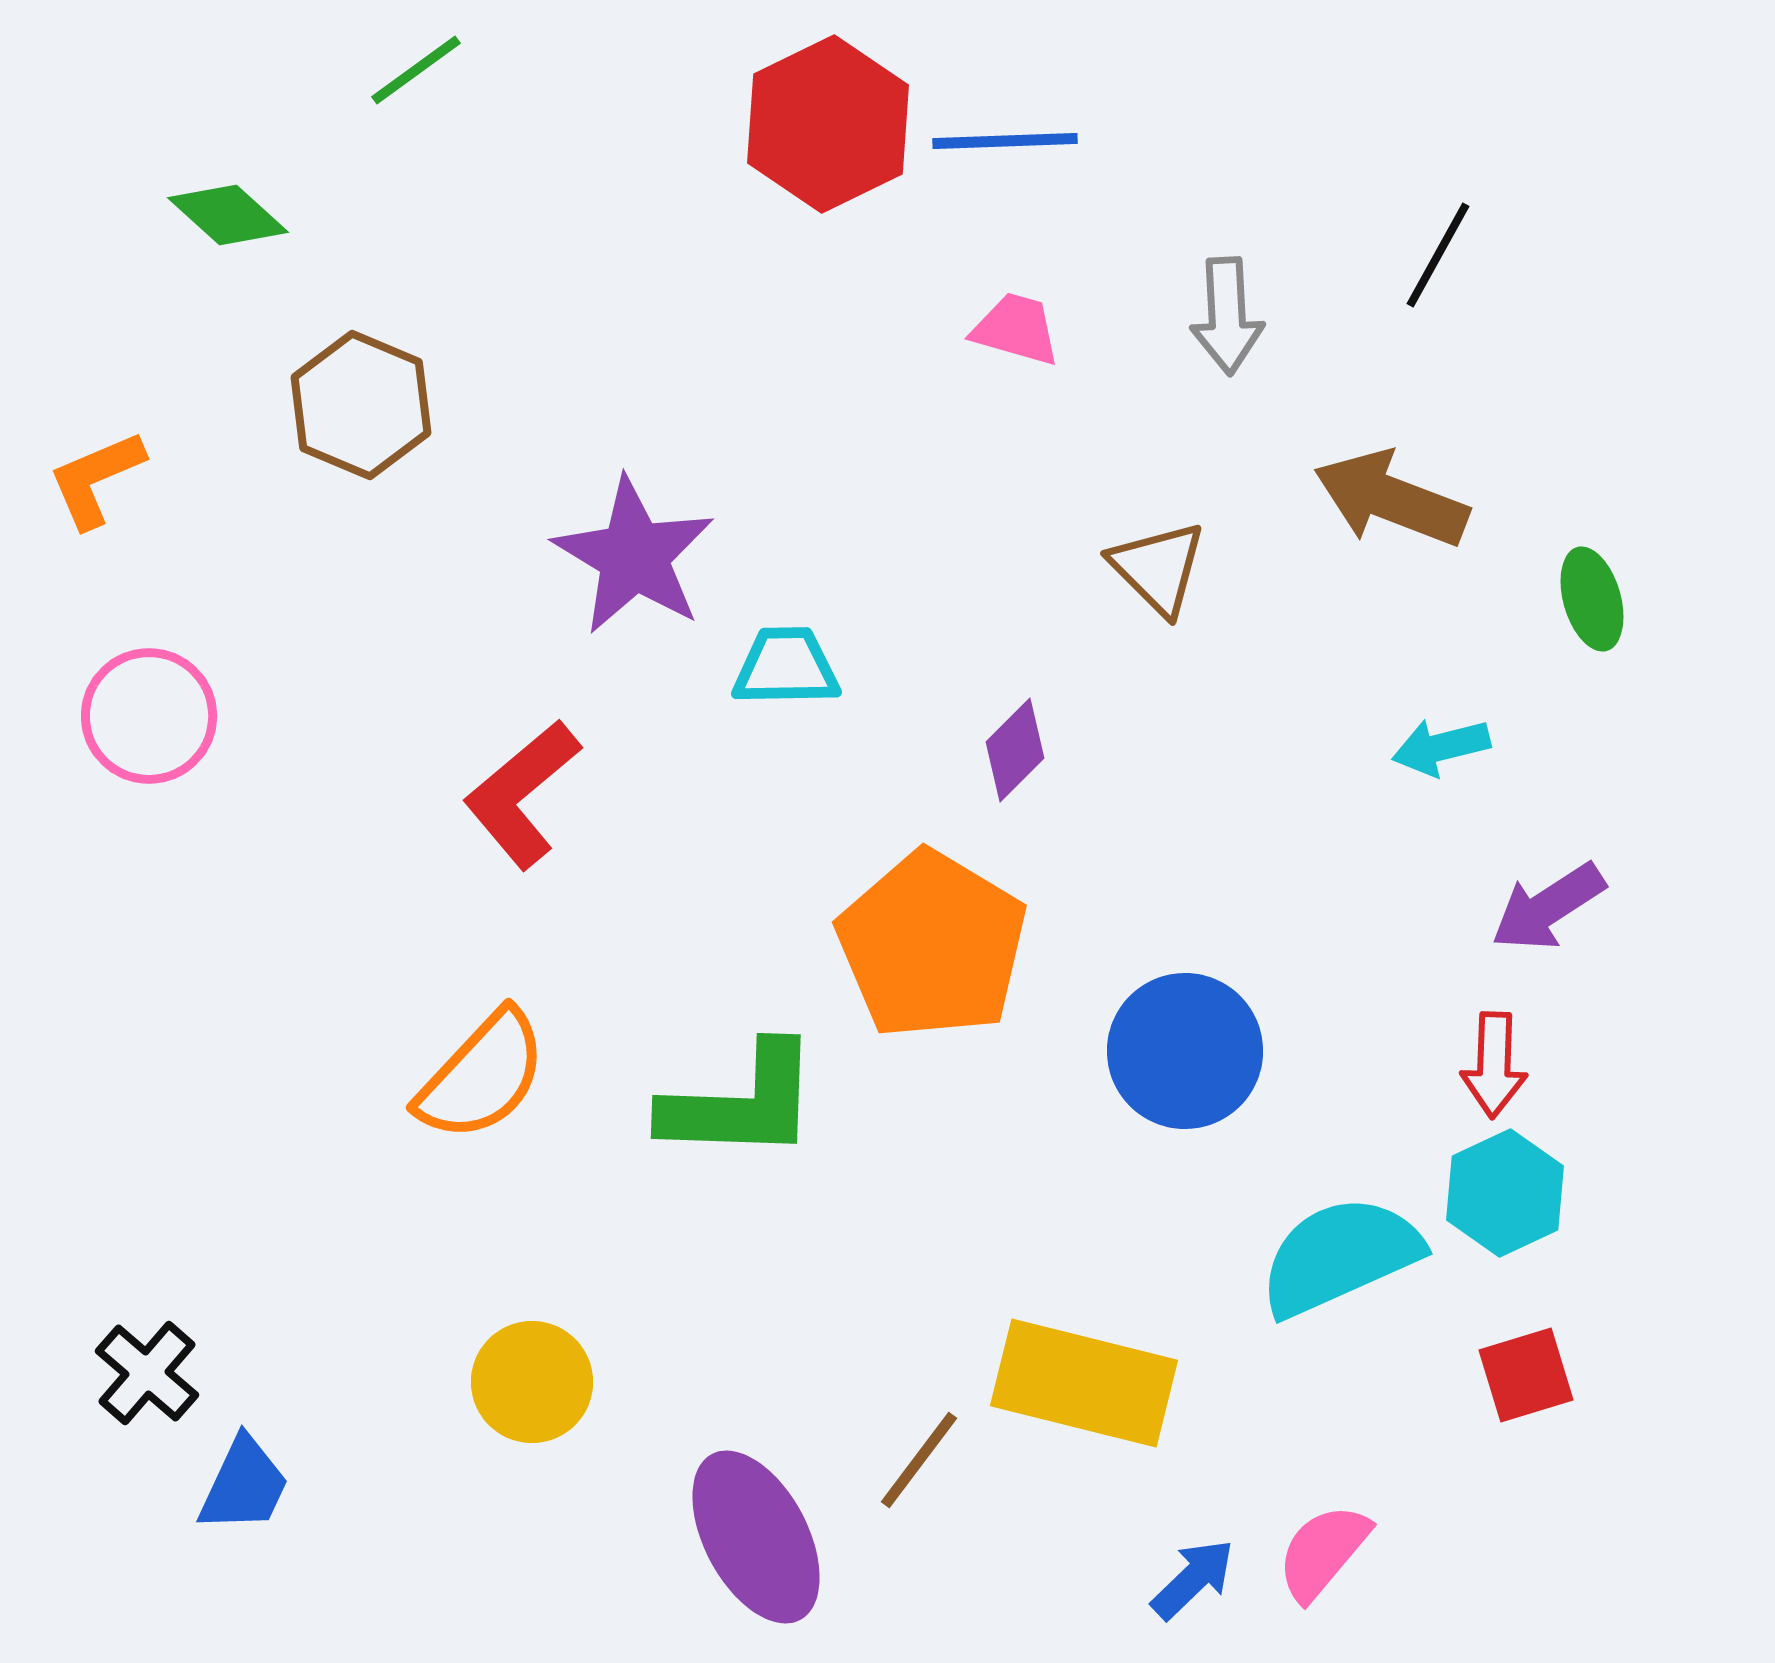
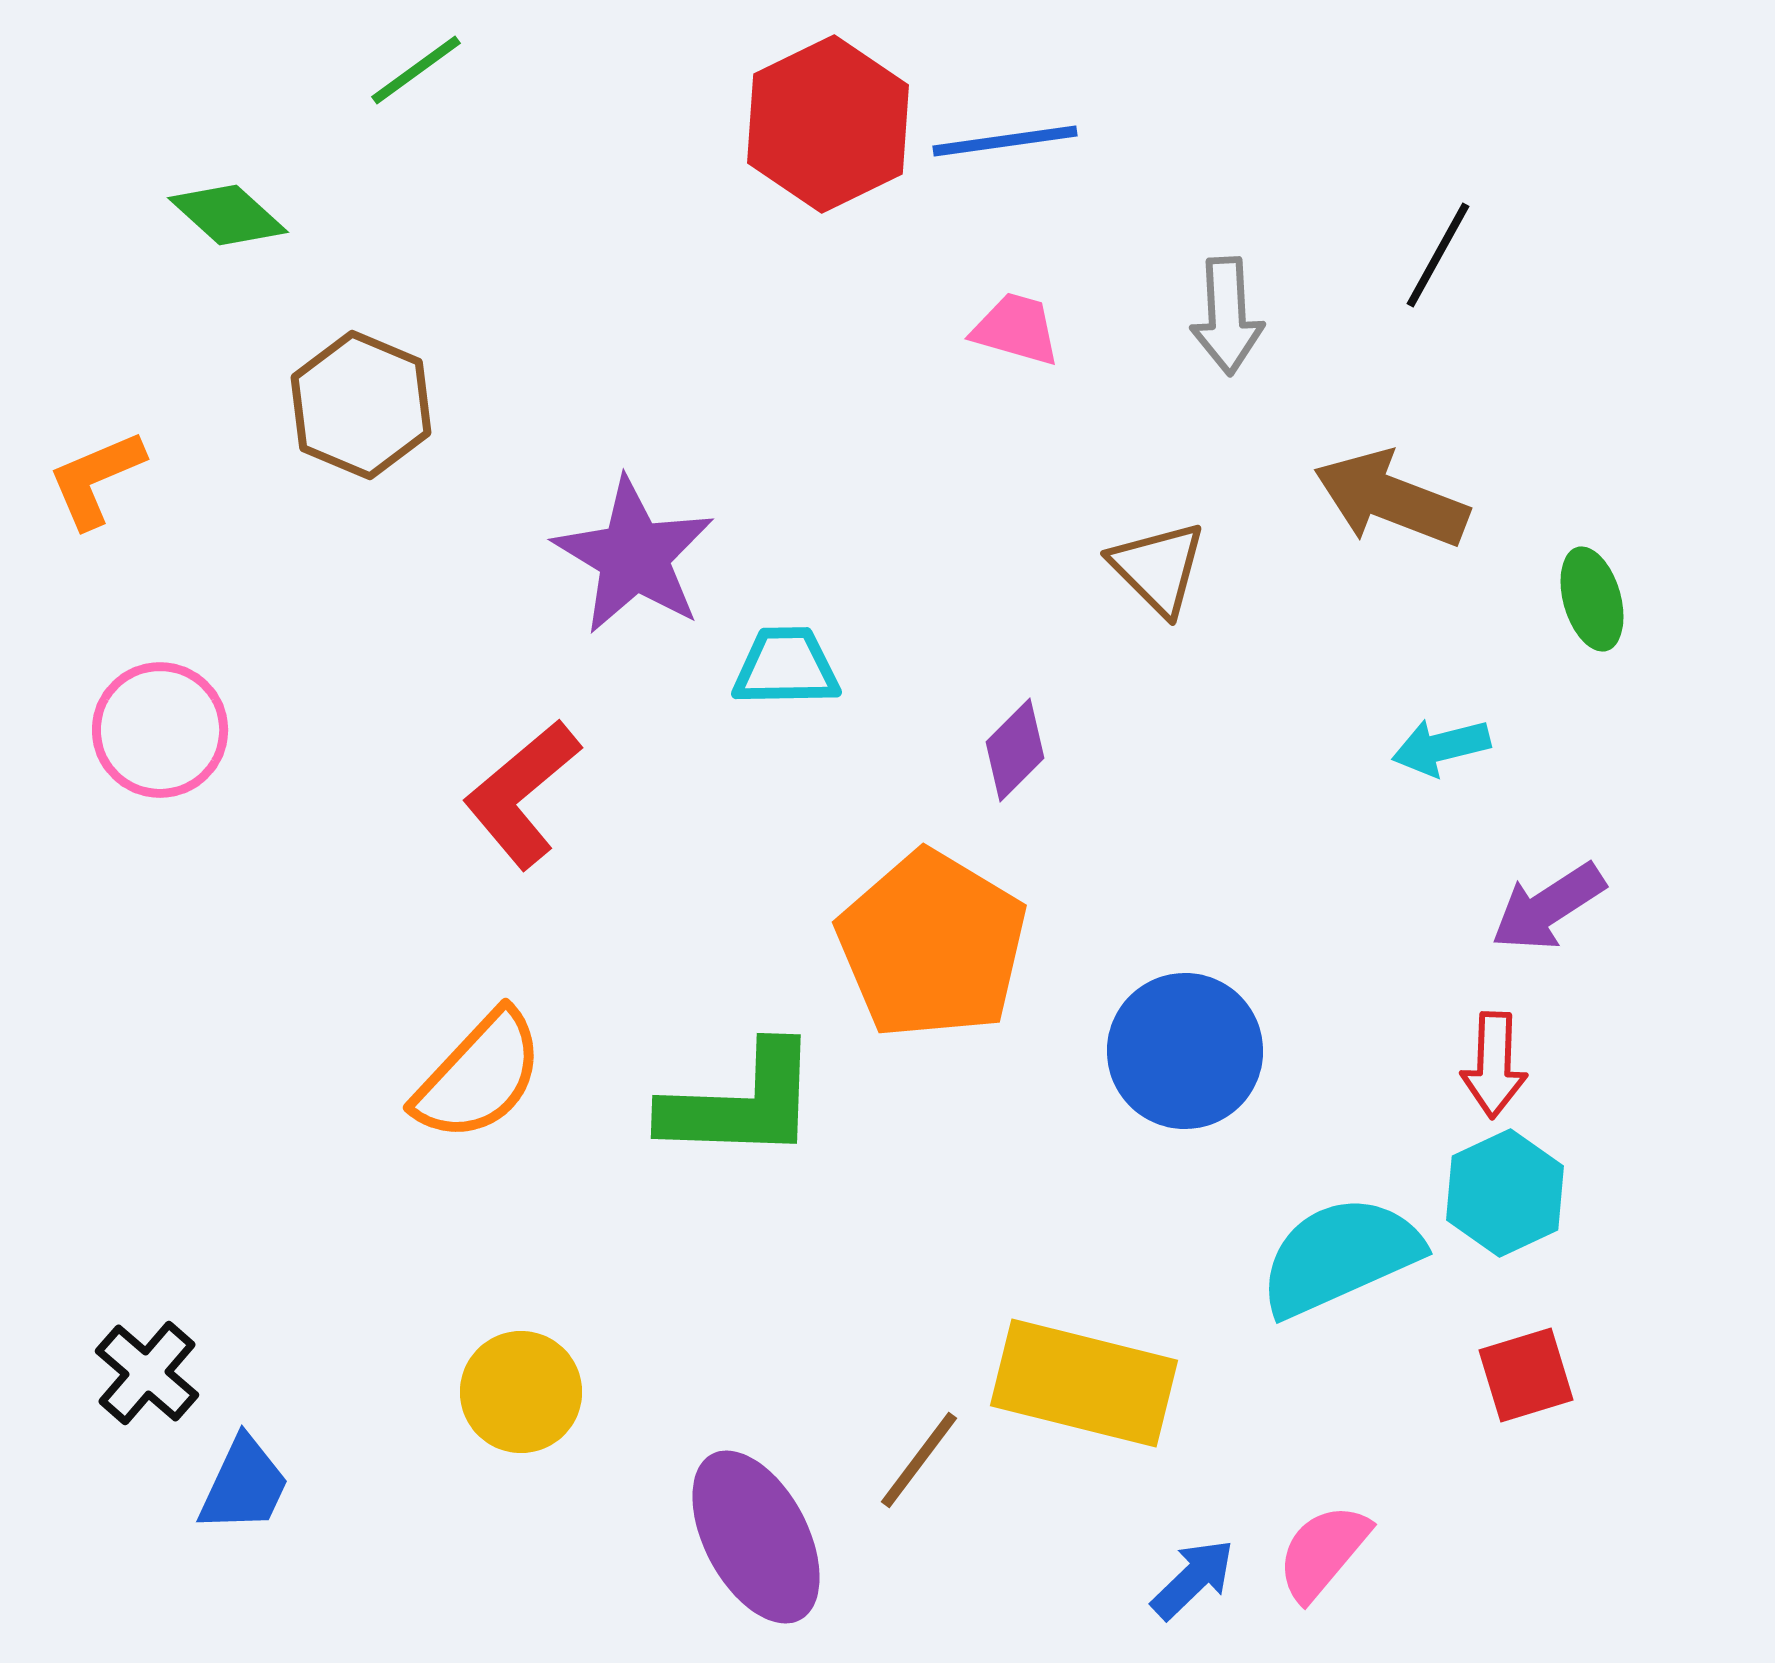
blue line: rotated 6 degrees counterclockwise
pink circle: moved 11 px right, 14 px down
orange semicircle: moved 3 px left
yellow circle: moved 11 px left, 10 px down
